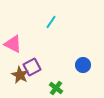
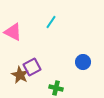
pink triangle: moved 12 px up
blue circle: moved 3 px up
green cross: rotated 24 degrees counterclockwise
